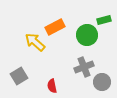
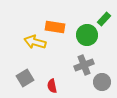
green rectangle: moved 1 px up; rotated 32 degrees counterclockwise
orange rectangle: rotated 36 degrees clockwise
yellow arrow: rotated 25 degrees counterclockwise
gray cross: moved 2 px up
gray square: moved 6 px right, 2 px down
